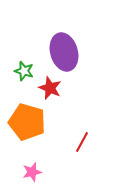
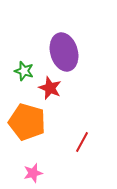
pink star: moved 1 px right, 1 px down
